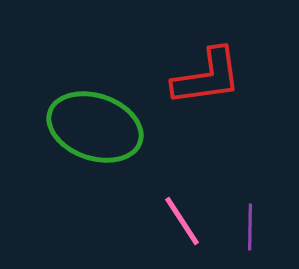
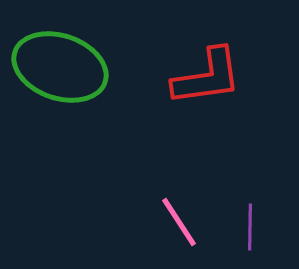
green ellipse: moved 35 px left, 60 px up
pink line: moved 3 px left, 1 px down
